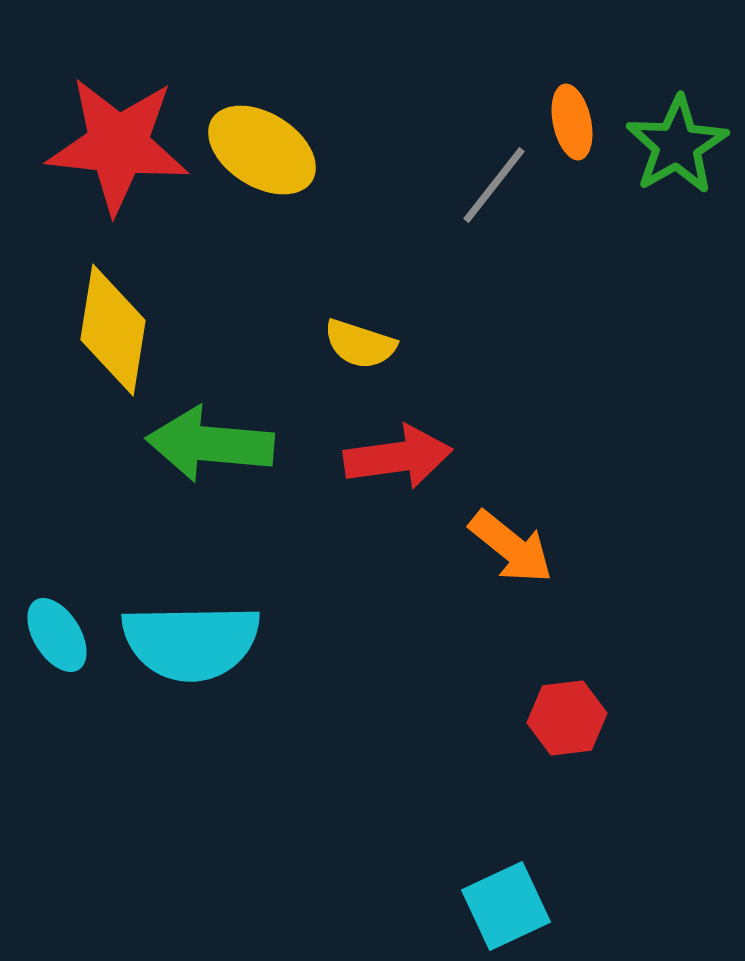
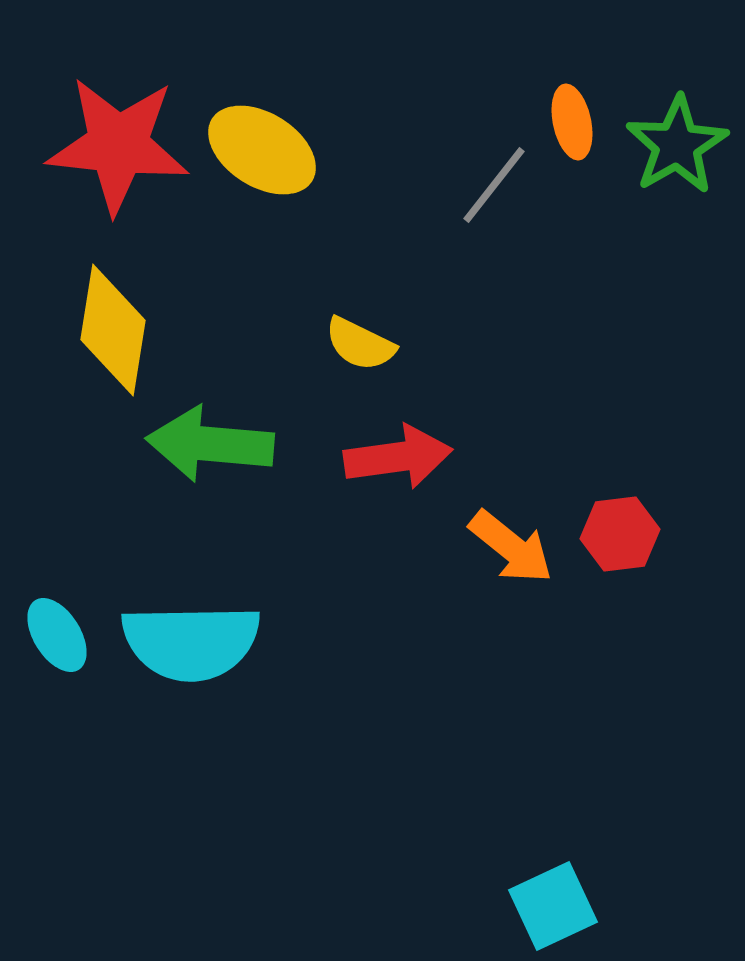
yellow semicircle: rotated 8 degrees clockwise
red hexagon: moved 53 px right, 184 px up
cyan square: moved 47 px right
